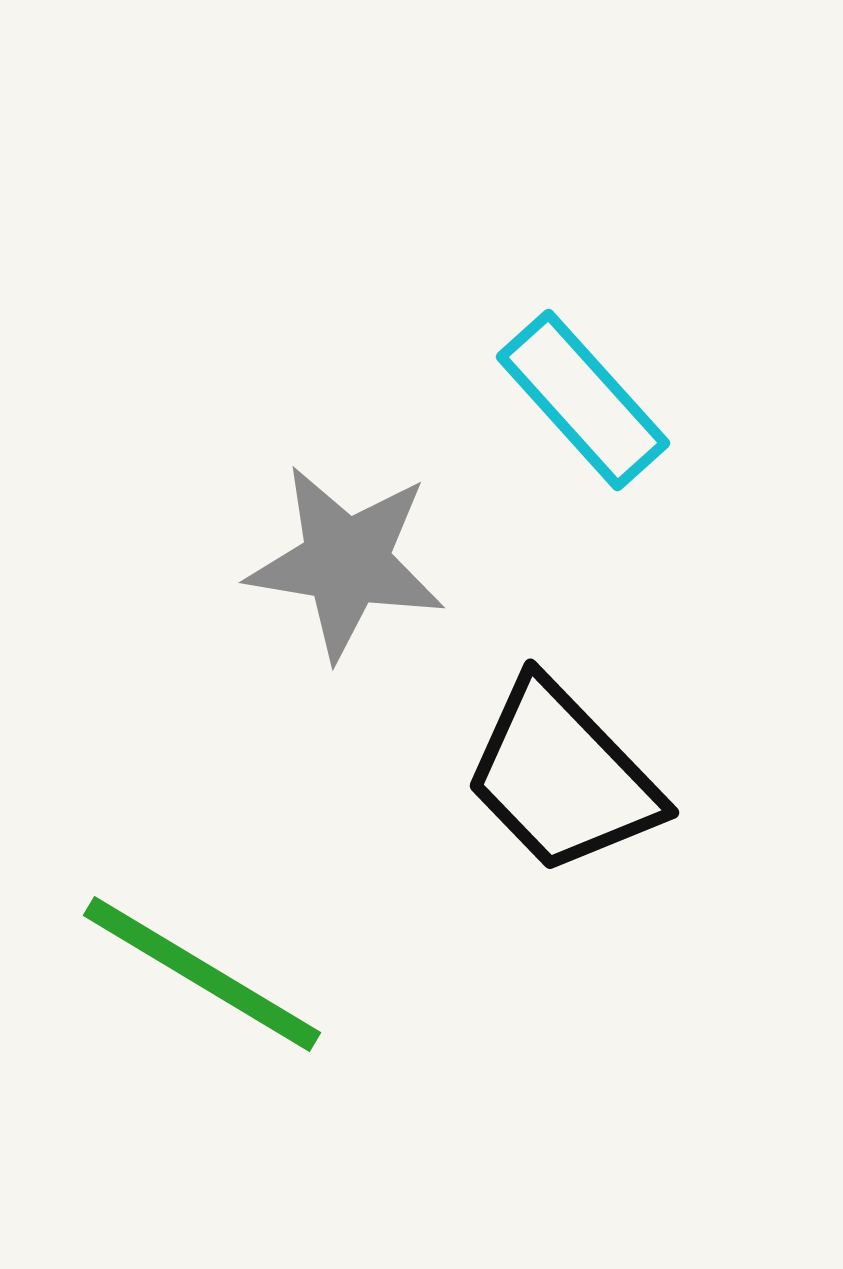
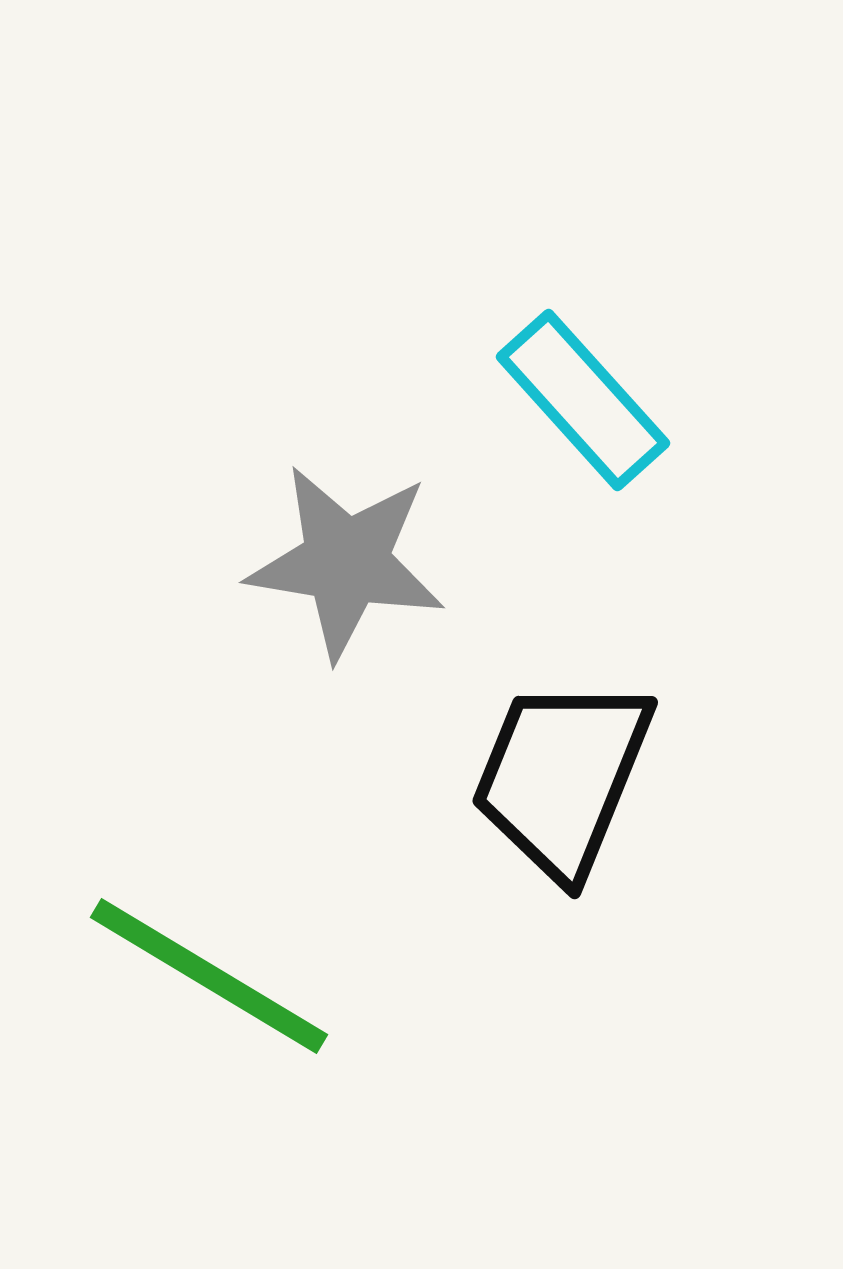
black trapezoid: rotated 66 degrees clockwise
green line: moved 7 px right, 2 px down
